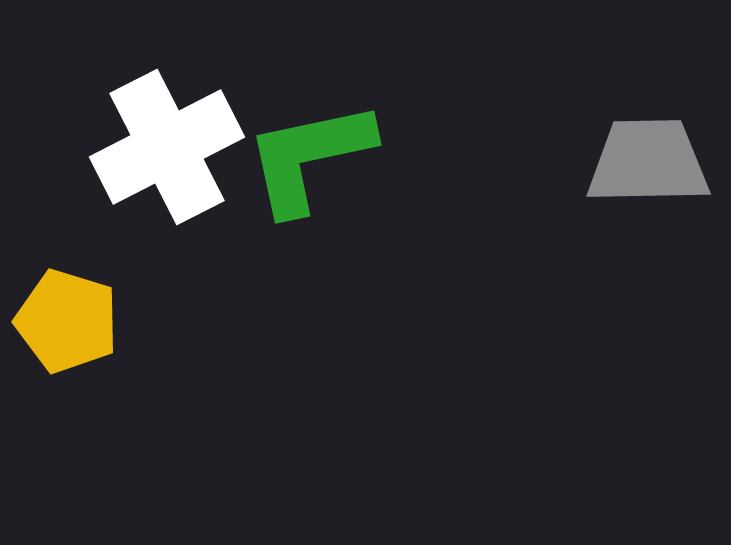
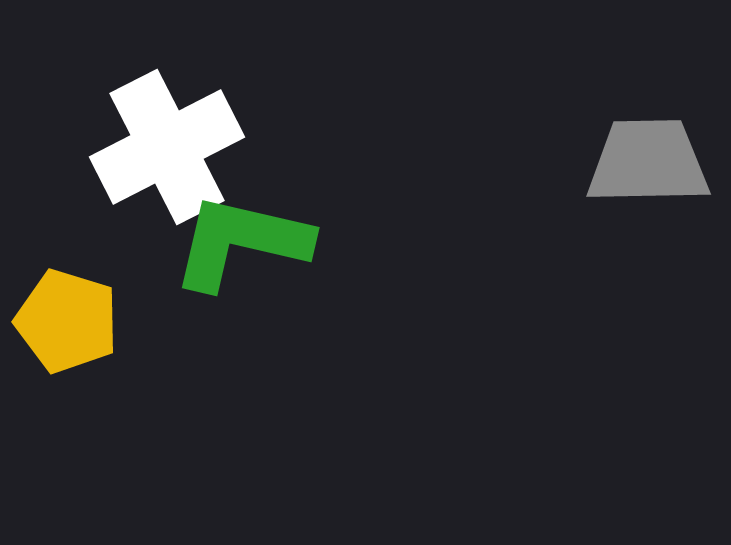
green L-shape: moved 68 px left, 85 px down; rotated 25 degrees clockwise
